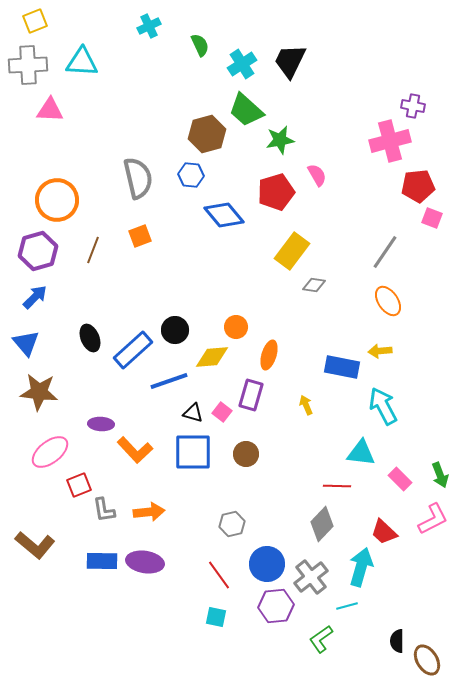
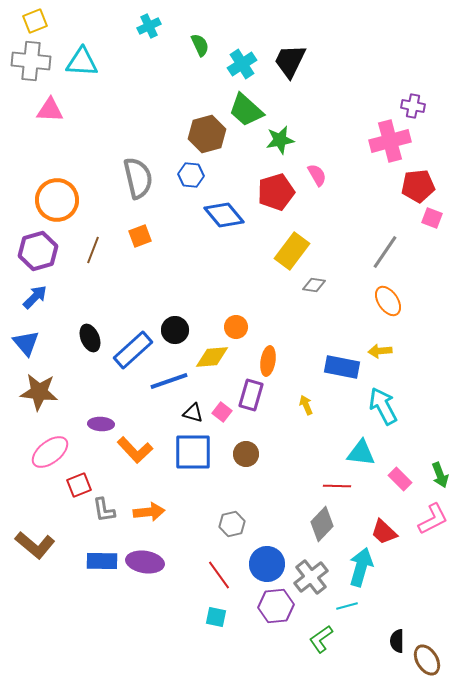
gray cross at (28, 65): moved 3 px right, 4 px up; rotated 9 degrees clockwise
orange ellipse at (269, 355): moved 1 px left, 6 px down; rotated 8 degrees counterclockwise
